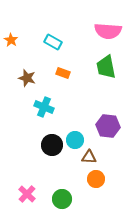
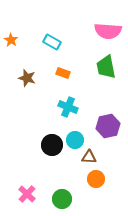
cyan rectangle: moved 1 px left
cyan cross: moved 24 px right
purple hexagon: rotated 20 degrees counterclockwise
